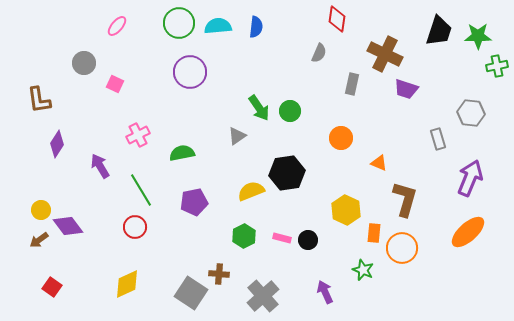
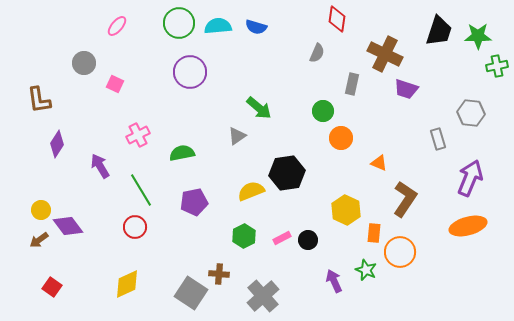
blue semicircle at (256, 27): rotated 100 degrees clockwise
gray semicircle at (319, 53): moved 2 px left
green arrow at (259, 108): rotated 16 degrees counterclockwise
green circle at (290, 111): moved 33 px right
brown L-shape at (405, 199): rotated 18 degrees clockwise
orange ellipse at (468, 232): moved 6 px up; rotated 27 degrees clockwise
pink rectangle at (282, 238): rotated 42 degrees counterclockwise
orange circle at (402, 248): moved 2 px left, 4 px down
green star at (363, 270): moved 3 px right
purple arrow at (325, 292): moved 9 px right, 11 px up
